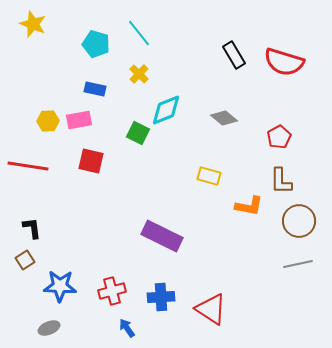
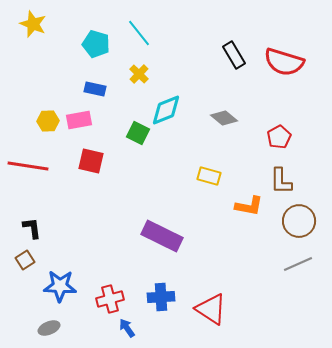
gray line: rotated 12 degrees counterclockwise
red cross: moved 2 px left, 8 px down
